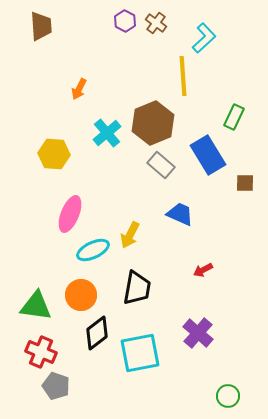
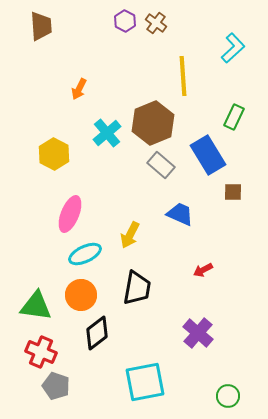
cyan L-shape: moved 29 px right, 10 px down
yellow hexagon: rotated 24 degrees clockwise
brown square: moved 12 px left, 9 px down
cyan ellipse: moved 8 px left, 4 px down
cyan square: moved 5 px right, 29 px down
